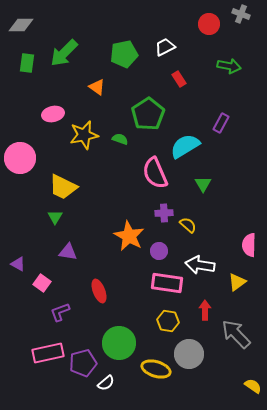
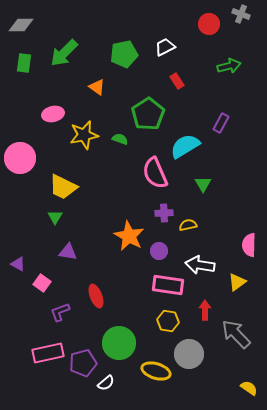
green rectangle at (27, 63): moved 3 px left
green arrow at (229, 66): rotated 25 degrees counterclockwise
red rectangle at (179, 79): moved 2 px left, 2 px down
yellow semicircle at (188, 225): rotated 54 degrees counterclockwise
pink rectangle at (167, 283): moved 1 px right, 2 px down
red ellipse at (99, 291): moved 3 px left, 5 px down
yellow ellipse at (156, 369): moved 2 px down
yellow semicircle at (253, 386): moved 4 px left, 2 px down
